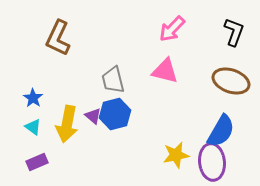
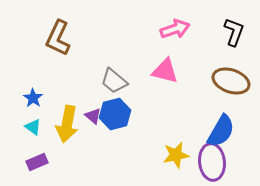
pink arrow: moved 3 px right; rotated 152 degrees counterclockwise
gray trapezoid: moved 1 px right, 1 px down; rotated 36 degrees counterclockwise
